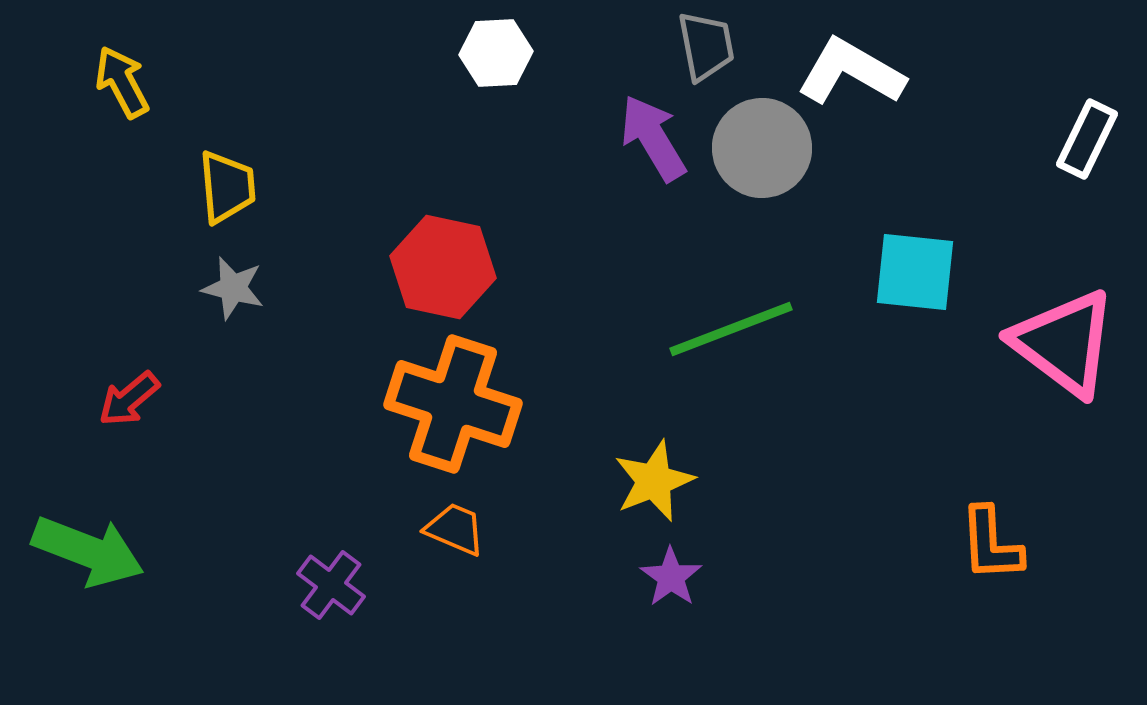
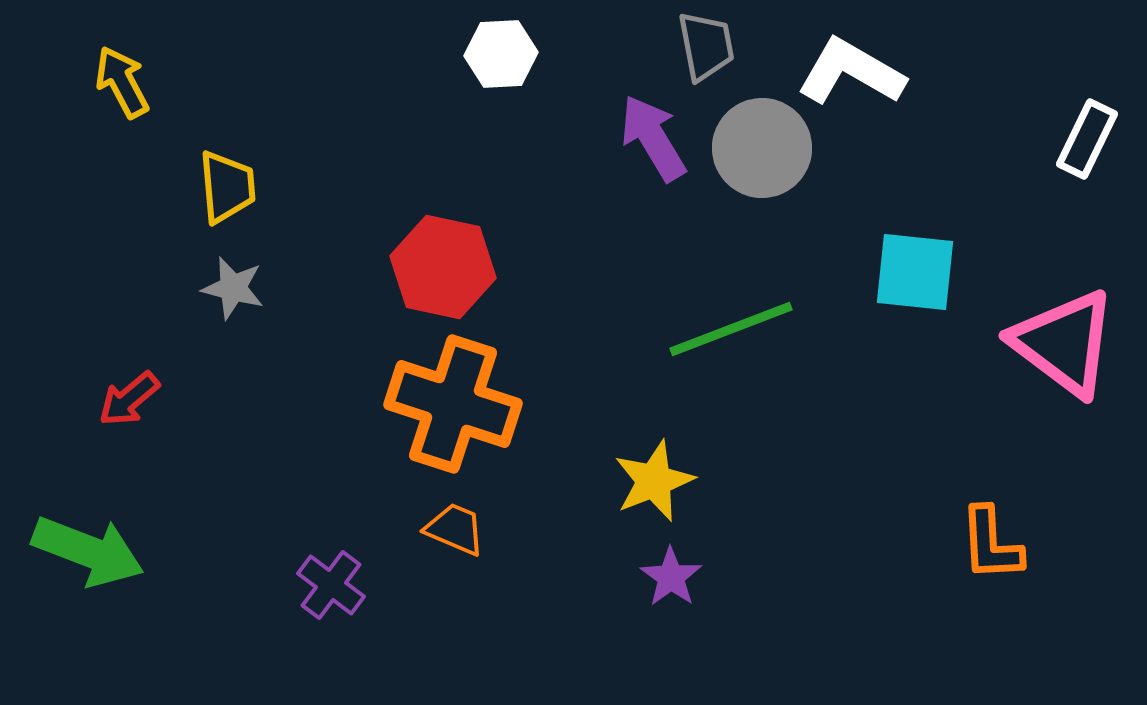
white hexagon: moved 5 px right, 1 px down
